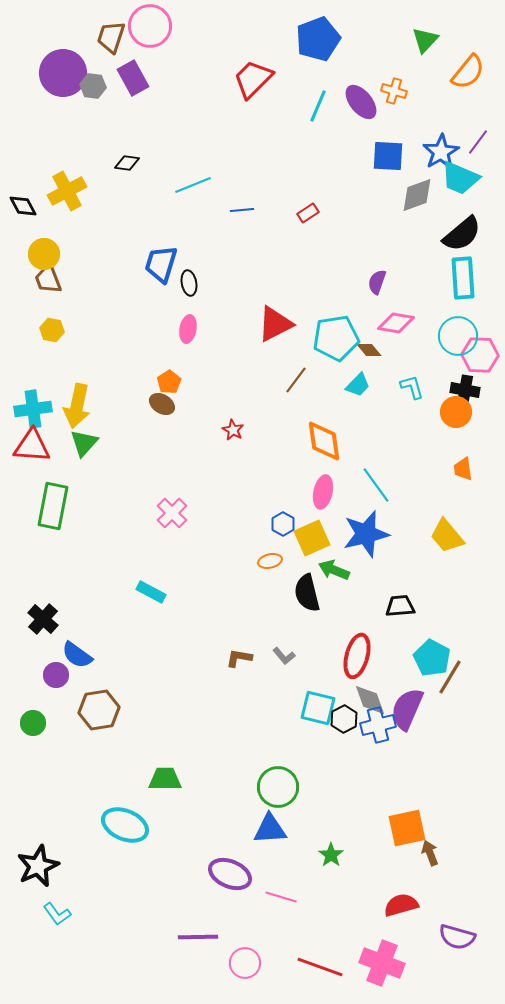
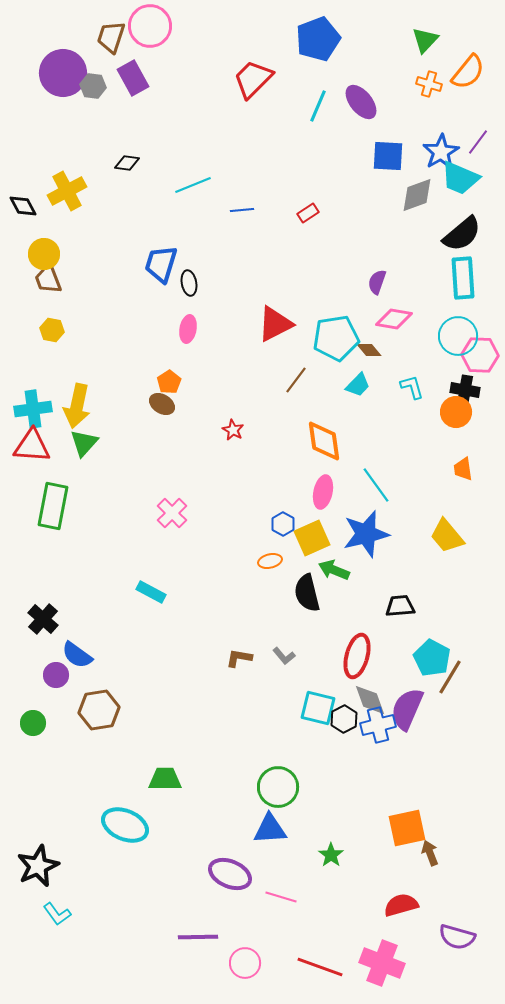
orange cross at (394, 91): moved 35 px right, 7 px up
pink diamond at (396, 323): moved 2 px left, 4 px up
